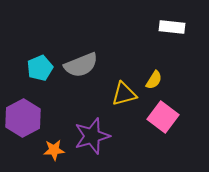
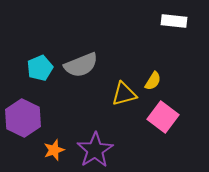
white rectangle: moved 2 px right, 6 px up
yellow semicircle: moved 1 px left, 1 px down
purple hexagon: rotated 6 degrees counterclockwise
purple star: moved 3 px right, 14 px down; rotated 15 degrees counterclockwise
orange star: rotated 15 degrees counterclockwise
